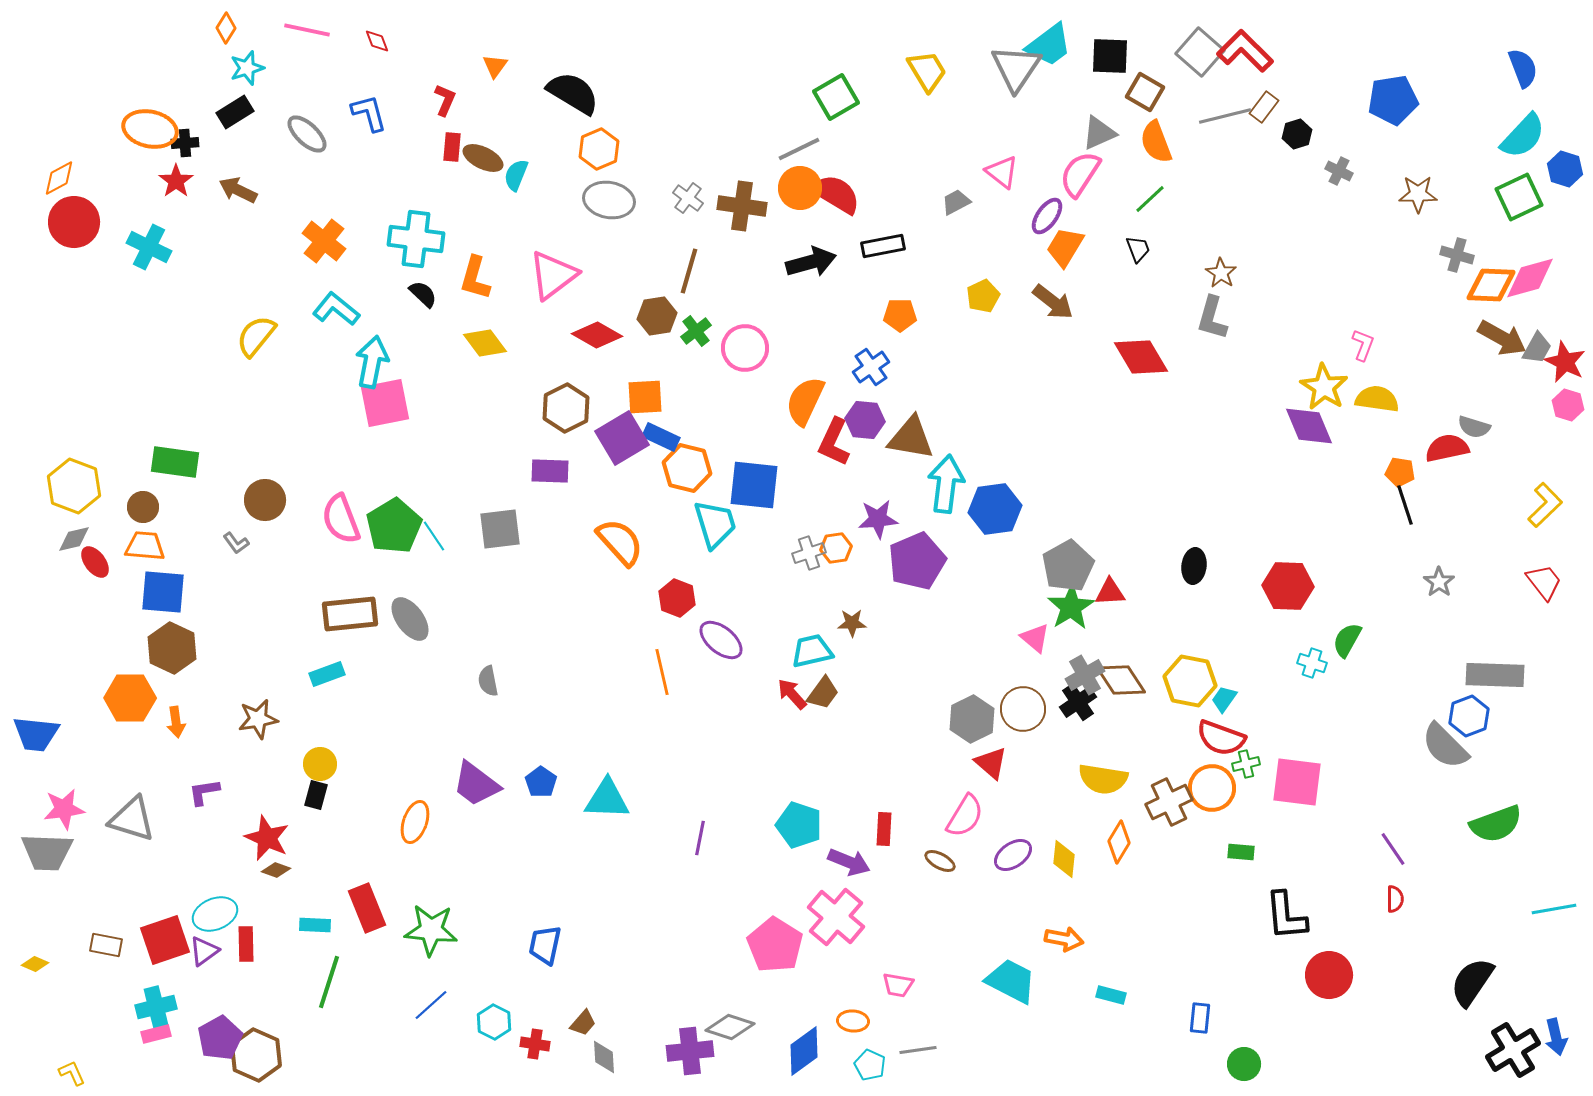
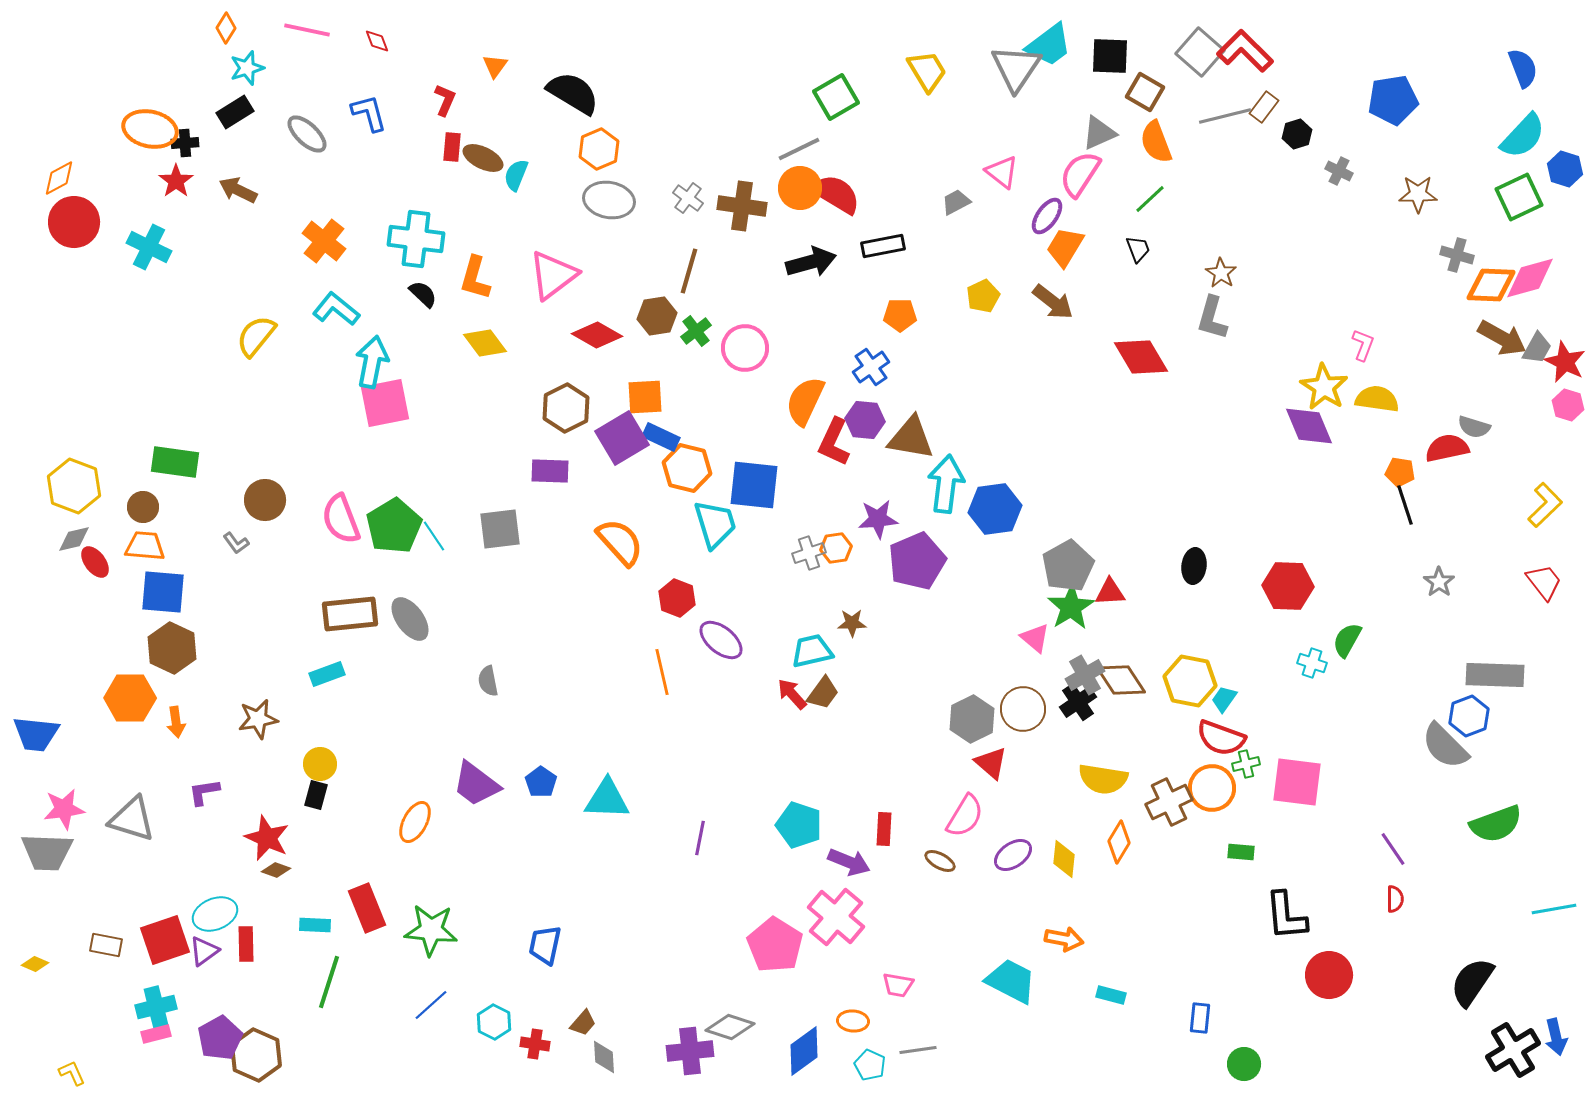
orange ellipse at (415, 822): rotated 9 degrees clockwise
